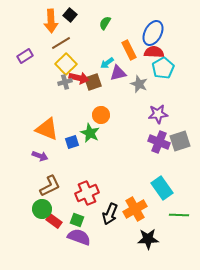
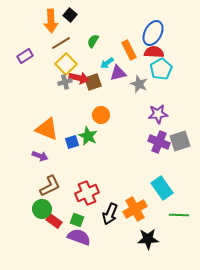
green semicircle: moved 12 px left, 18 px down
cyan pentagon: moved 2 px left, 1 px down
green star: moved 2 px left, 3 px down
